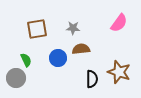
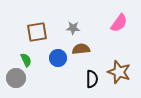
brown square: moved 3 px down
